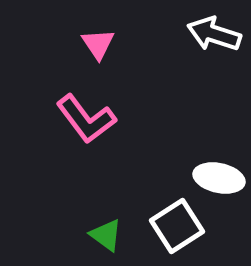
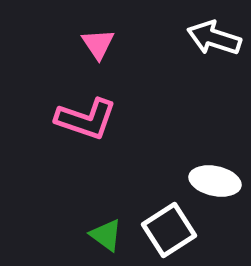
white arrow: moved 4 px down
pink L-shape: rotated 34 degrees counterclockwise
white ellipse: moved 4 px left, 3 px down
white square: moved 8 px left, 4 px down
